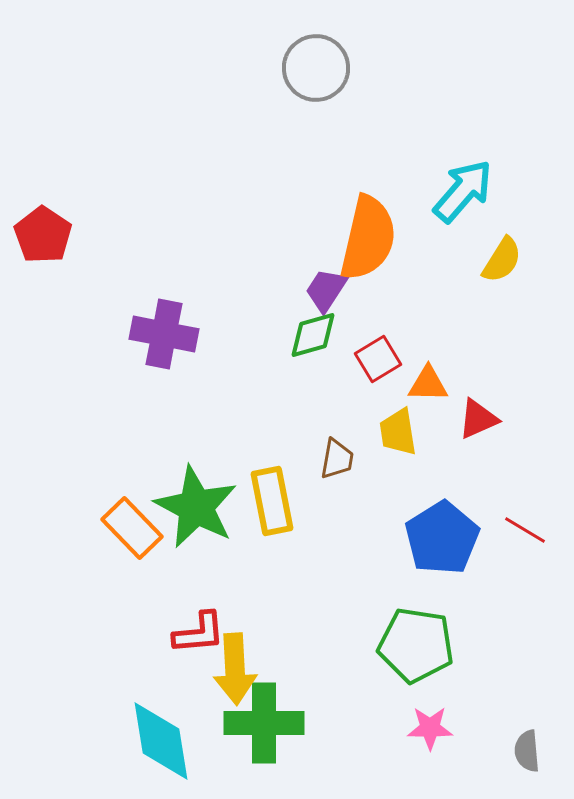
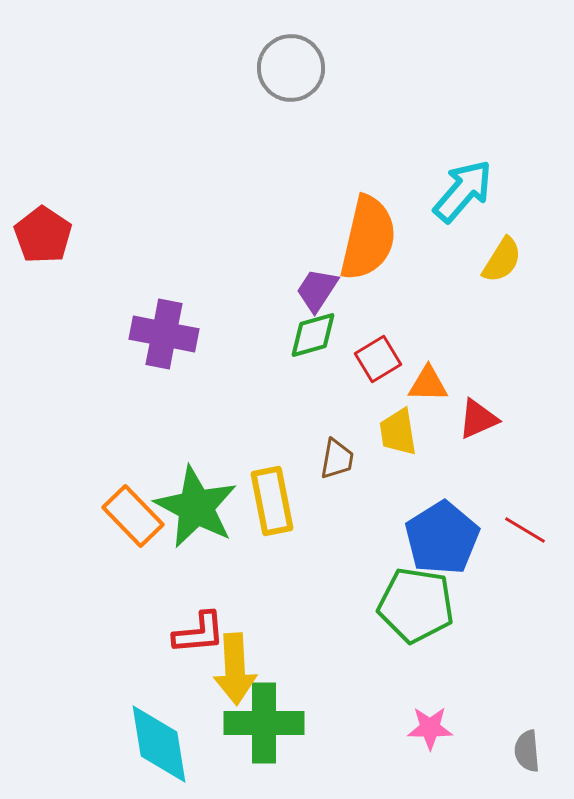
gray circle: moved 25 px left
purple trapezoid: moved 9 px left
orange rectangle: moved 1 px right, 12 px up
green pentagon: moved 40 px up
cyan diamond: moved 2 px left, 3 px down
